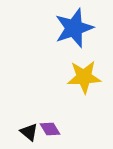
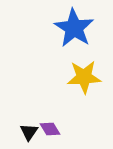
blue star: rotated 21 degrees counterclockwise
black triangle: rotated 24 degrees clockwise
